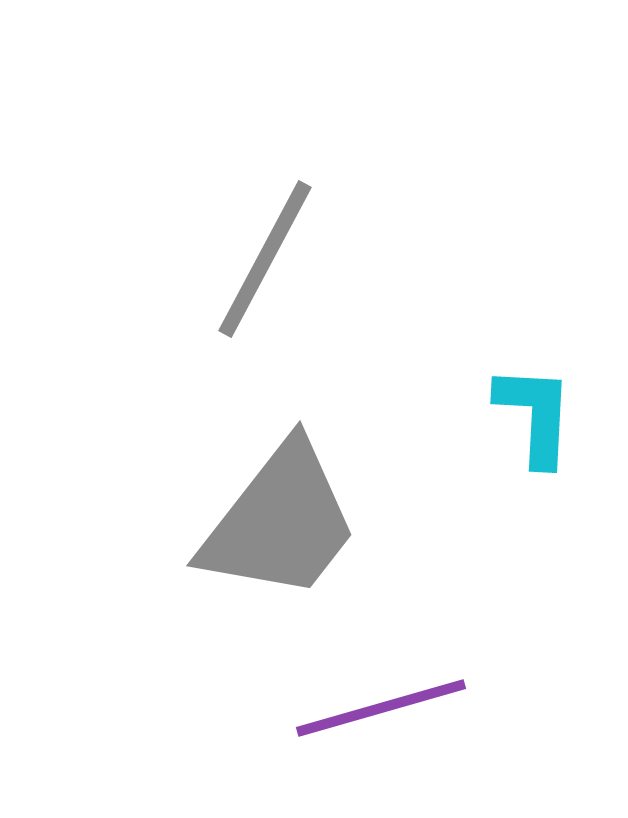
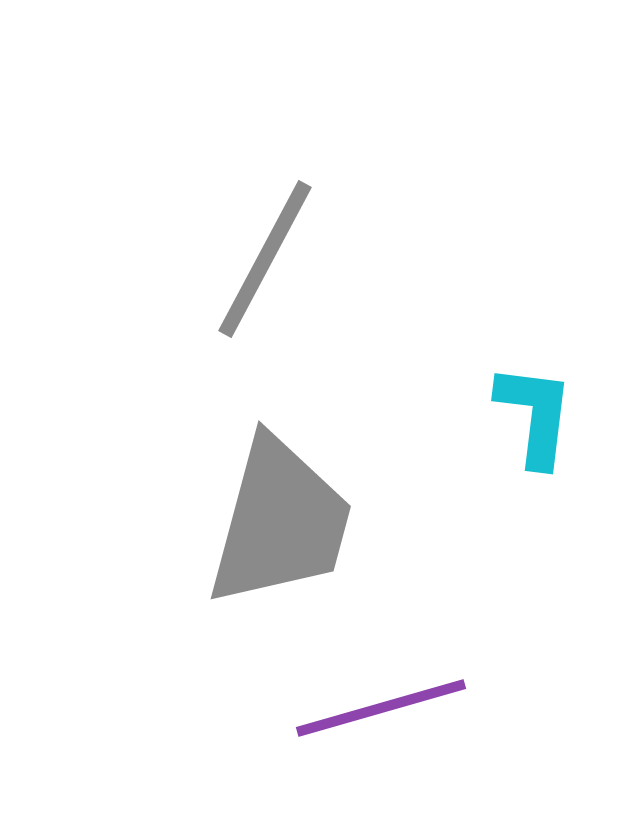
cyan L-shape: rotated 4 degrees clockwise
gray trapezoid: rotated 23 degrees counterclockwise
